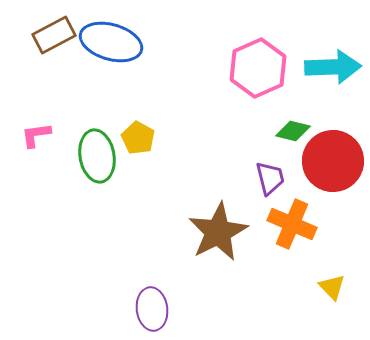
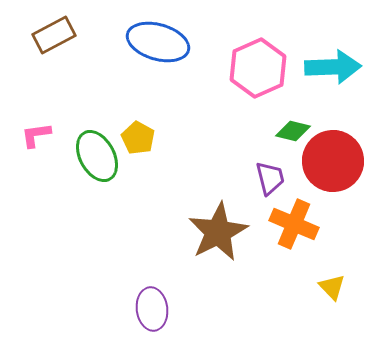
blue ellipse: moved 47 px right
green ellipse: rotated 18 degrees counterclockwise
orange cross: moved 2 px right
